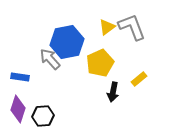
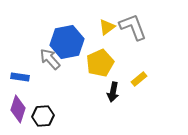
gray L-shape: moved 1 px right
